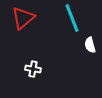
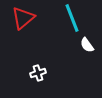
white semicircle: moved 3 px left; rotated 21 degrees counterclockwise
white cross: moved 5 px right, 4 px down; rotated 28 degrees counterclockwise
